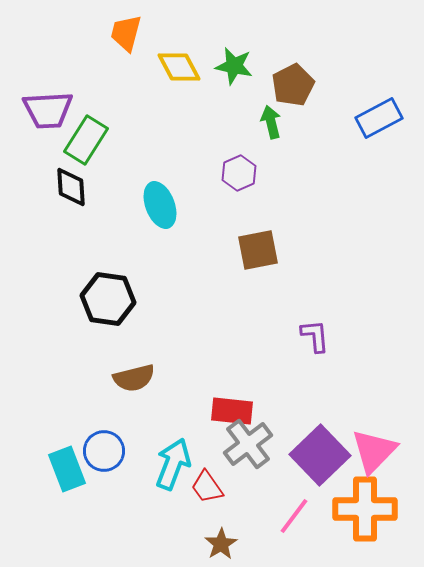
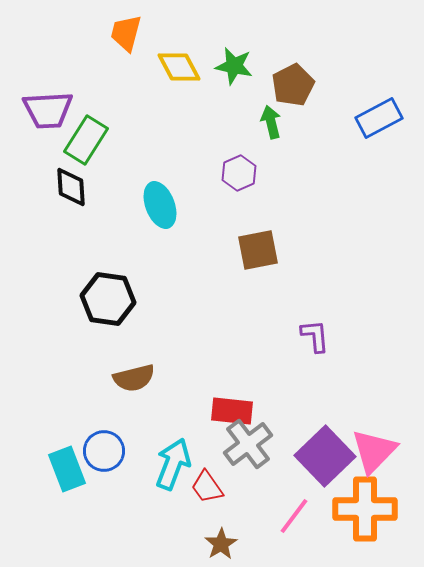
purple square: moved 5 px right, 1 px down
